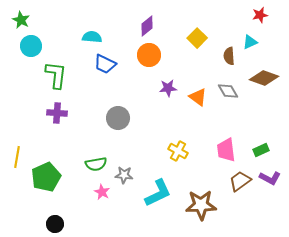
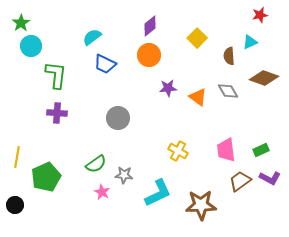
green star: moved 3 px down; rotated 12 degrees clockwise
purple diamond: moved 3 px right
cyan semicircle: rotated 42 degrees counterclockwise
green semicircle: rotated 25 degrees counterclockwise
black circle: moved 40 px left, 19 px up
